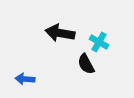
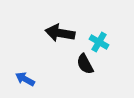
black semicircle: moved 1 px left
blue arrow: rotated 24 degrees clockwise
